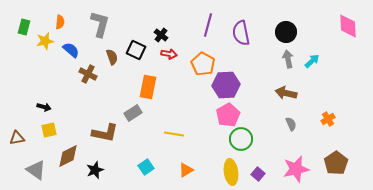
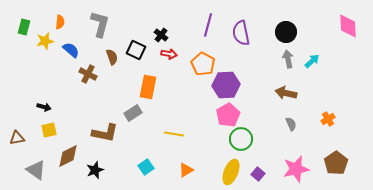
yellow ellipse: rotated 30 degrees clockwise
